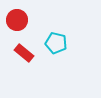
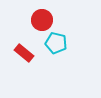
red circle: moved 25 px right
